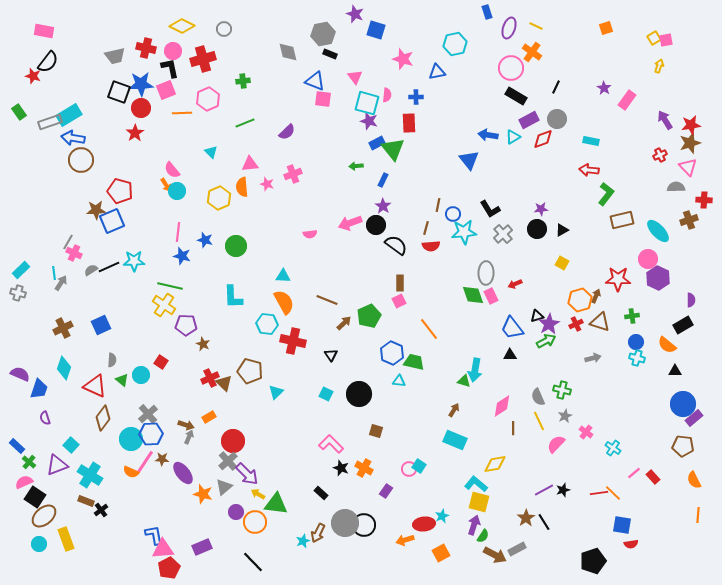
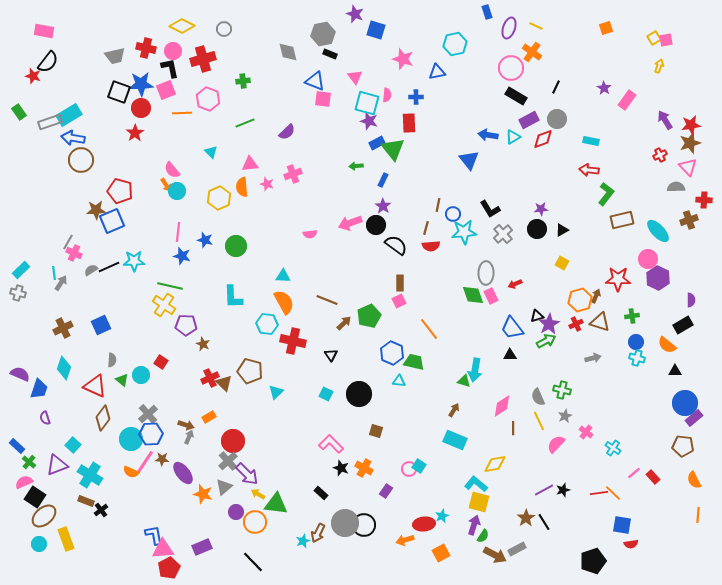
pink hexagon at (208, 99): rotated 15 degrees counterclockwise
blue circle at (683, 404): moved 2 px right, 1 px up
cyan square at (71, 445): moved 2 px right
